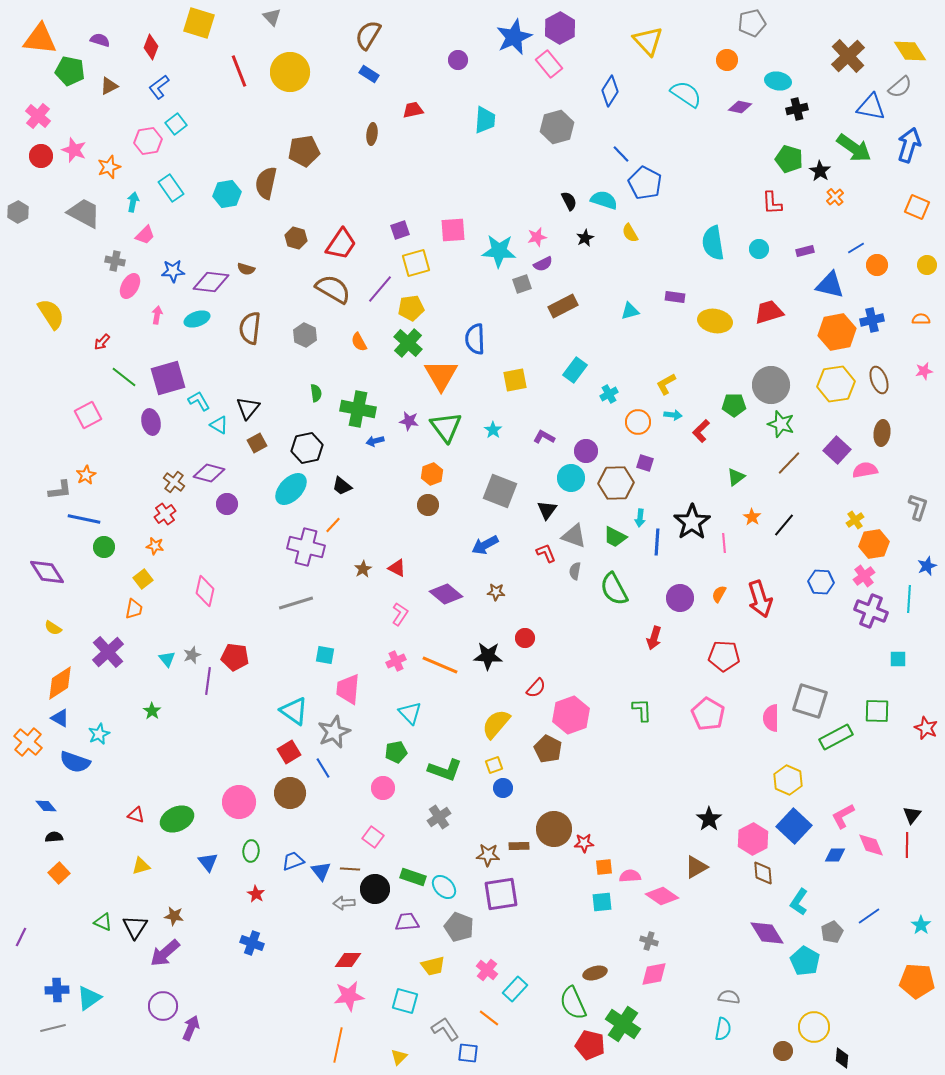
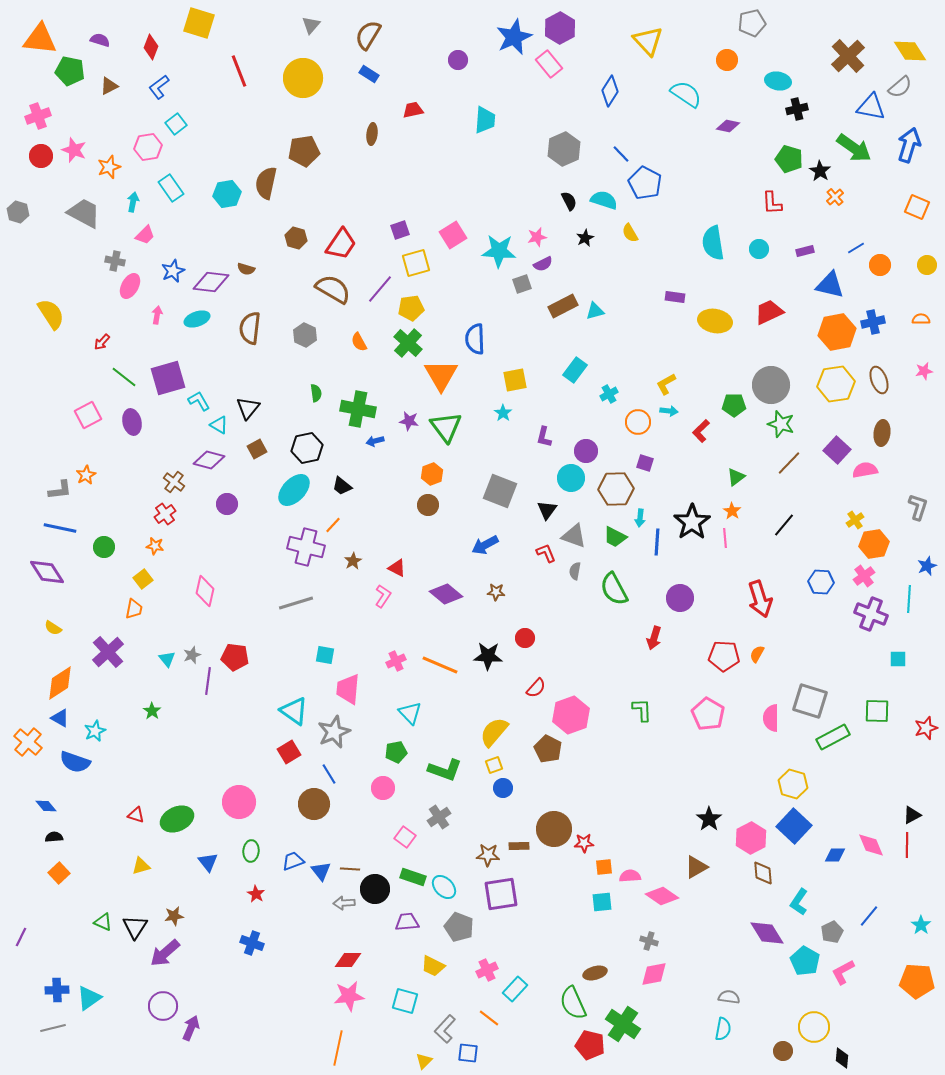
gray triangle at (272, 17): moved 39 px right, 8 px down; rotated 24 degrees clockwise
yellow circle at (290, 72): moved 13 px right, 6 px down
purple diamond at (740, 107): moved 12 px left, 19 px down
pink cross at (38, 116): rotated 30 degrees clockwise
gray hexagon at (557, 127): moved 7 px right, 22 px down; rotated 8 degrees counterclockwise
pink hexagon at (148, 141): moved 6 px down
gray hexagon at (18, 212): rotated 15 degrees counterclockwise
pink square at (453, 230): moved 5 px down; rotated 28 degrees counterclockwise
orange circle at (877, 265): moved 3 px right
blue star at (173, 271): rotated 20 degrees counterclockwise
cyan triangle at (630, 311): moved 35 px left
red trapezoid at (769, 312): rotated 8 degrees counterclockwise
blue cross at (872, 320): moved 1 px right, 2 px down
cyan arrow at (673, 415): moved 4 px left, 4 px up
purple ellipse at (151, 422): moved 19 px left
cyan star at (493, 430): moved 10 px right, 17 px up
purple L-shape at (544, 437): rotated 105 degrees counterclockwise
brown square at (257, 443): moved 6 px down
purple diamond at (209, 473): moved 13 px up
brown hexagon at (616, 483): moved 6 px down
cyan ellipse at (291, 489): moved 3 px right, 1 px down
orange star at (752, 517): moved 20 px left, 6 px up
blue line at (84, 519): moved 24 px left, 9 px down
pink line at (724, 543): moved 1 px right, 5 px up
brown star at (363, 569): moved 10 px left, 8 px up
orange semicircle at (719, 594): moved 38 px right, 60 px down
purple cross at (871, 611): moved 3 px down
pink L-shape at (400, 614): moved 17 px left, 18 px up
yellow semicircle at (496, 724): moved 2 px left, 8 px down
red star at (926, 728): rotated 30 degrees clockwise
cyan star at (99, 734): moved 4 px left, 3 px up
green rectangle at (836, 737): moved 3 px left
blue line at (323, 768): moved 6 px right, 6 px down
yellow hexagon at (788, 780): moved 5 px right, 4 px down; rotated 8 degrees counterclockwise
brown circle at (290, 793): moved 24 px right, 11 px down
black triangle at (912, 815): rotated 24 degrees clockwise
pink L-shape at (843, 816): moved 156 px down
pink square at (373, 837): moved 32 px right
pink hexagon at (753, 839): moved 2 px left, 1 px up
brown star at (174, 916): rotated 18 degrees counterclockwise
blue line at (869, 916): rotated 15 degrees counterclockwise
yellow trapezoid at (433, 966): rotated 40 degrees clockwise
pink cross at (487, 970): rotated 25 degrees clockwise
gray L-shape at (445, 1029): rotated 104 degrees counterclockwise
orange line at (338, 1045): moved 3 px down
yellow triangle at (399, 1057): moved 25 px right, 4 px down
